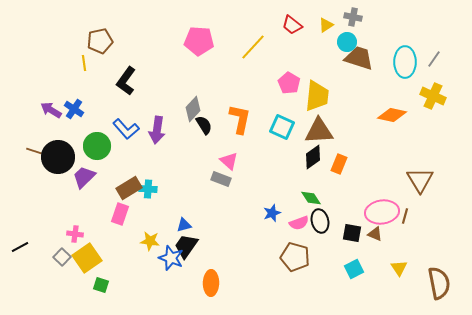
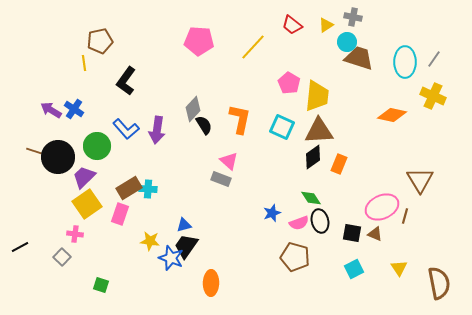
pink ellipse at (382, 212): moved 5 px up; rotated 16 degrees counterclockwise
yellow square at (87, 258): moved 54 px up
